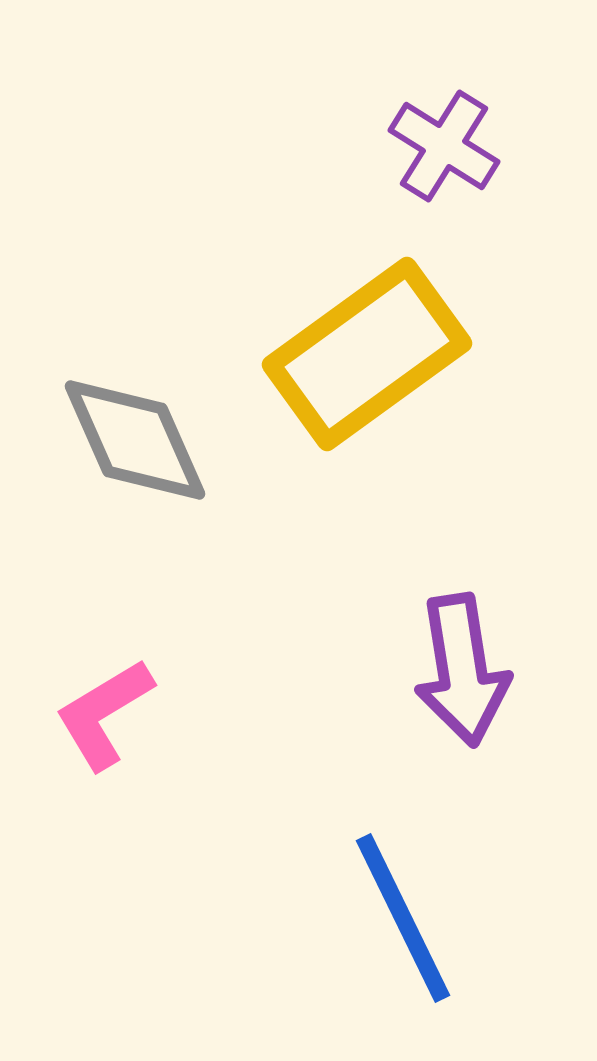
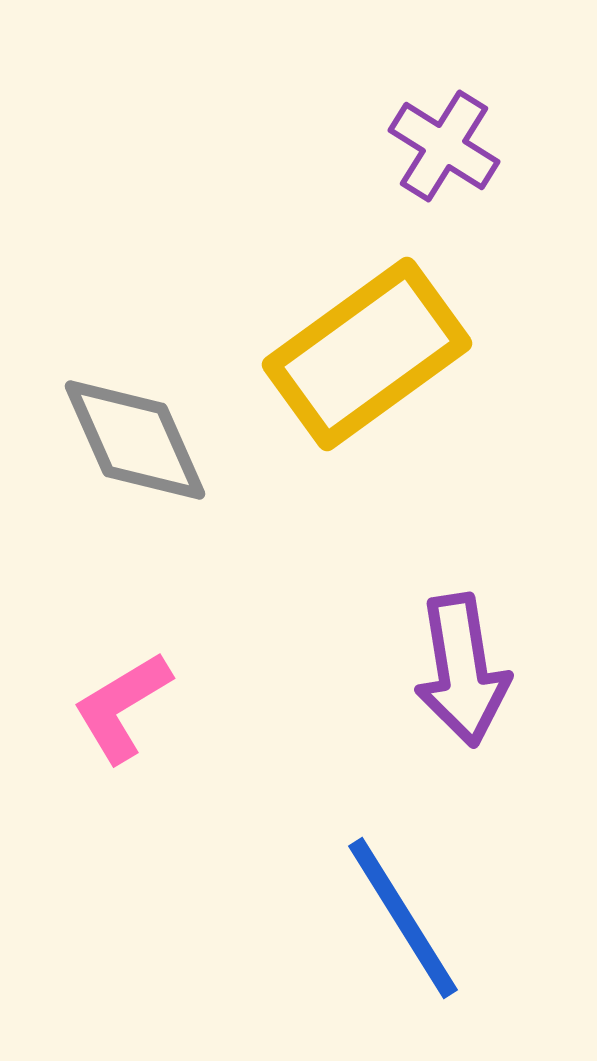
pink L-shape: moved 18 px right, 7 px up
blue line: rotated 6 degrees counterclockwise
